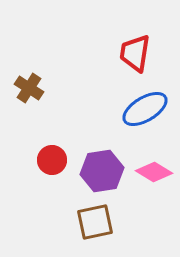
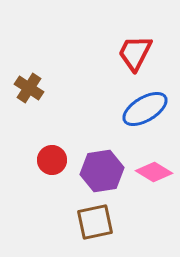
red trapezoid: rotated 18 degrees clockwise
